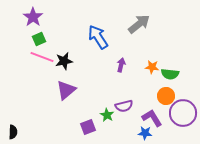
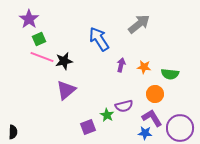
purple star: moved 4 px left, 2 px down
blue arrow: moved 1 px right, 2 px down
orange star: moved 8 px left
orange circle: moved 11 px left, 2 px up
purple circle: moved 3 px left, 15 px down
